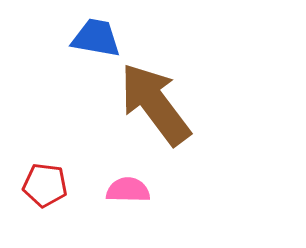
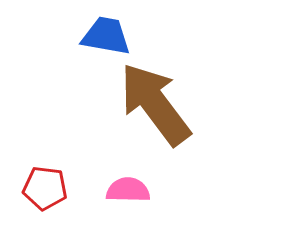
blue trapezoid: moved 10 px right, 2 px up
red pentagon: moved 3 px down
